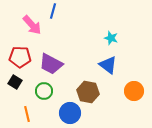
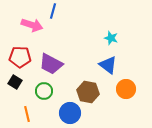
pink arrow: rotated 30 degrees counterclockwise
orange circle: moved 8 px left, 2 px up
